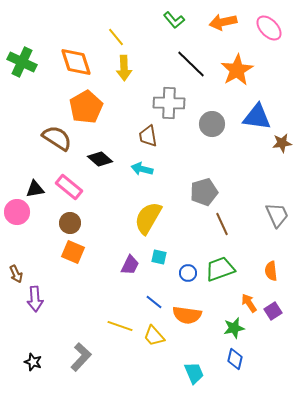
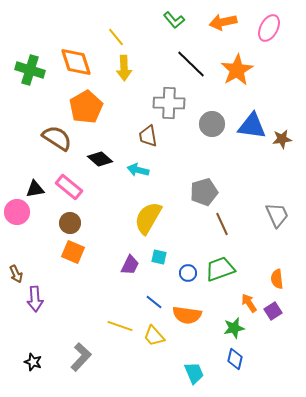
pink ellipse at (269, 28): rotated 72 degrees clockwise
green cross at (22, 62): moved 8 px right, 8 px down; rotated 8 degrees counterclockwise
blue triangle at (257, 117): moved 5 px left, 9 px down
brown star at (282, 143): moved 4 px up
cyan arrow at (142, 169): moved 4 px left, 1 px down
orange semicircle at (271, 271): moved 6 px right, 8 px down
